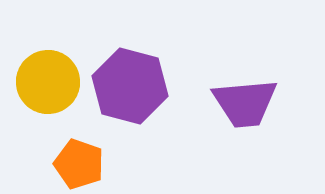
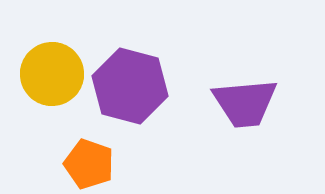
yellow circle: moved 4 px right, 8 px up
orange pentagon: moved 10 px right
